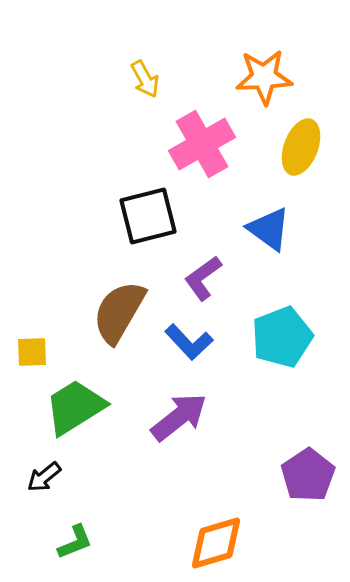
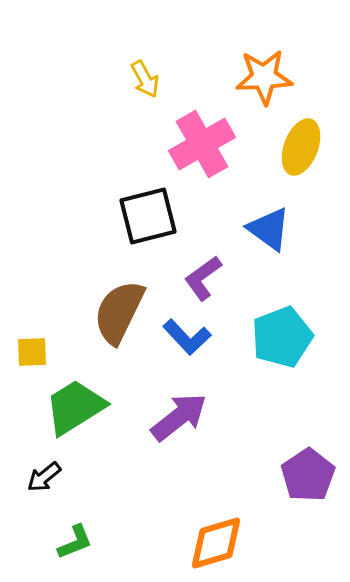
brown semicircle: rotated 4 degrees counterclockwise
blue L-shape: moved 2 px left, 5 px up
